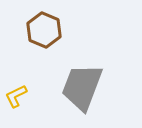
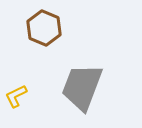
brown hexagon: moved 2 px up
